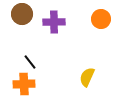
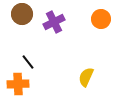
purple cross: rotated 25 degrees counterclockwise
black line: moved 2 px left
yellow semicircle: moved 1 px left
orange cross: moved 6 px left
